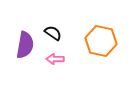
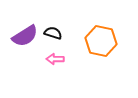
black semicircle: rotated 18 degrees counterclockwise
purple semicircle: moved 9 px up; rotated 48 degrees clockwise
